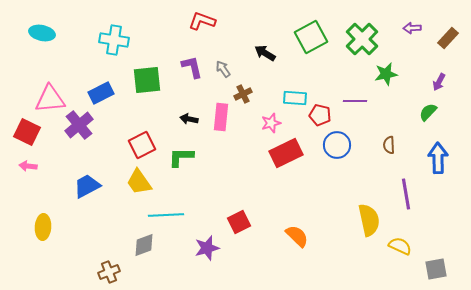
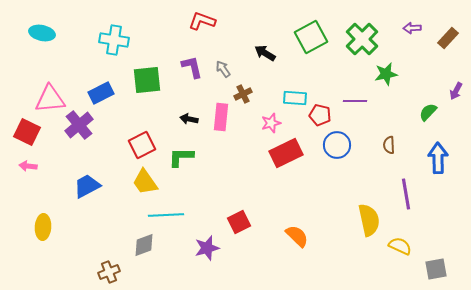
purple arrow at (439, 82): moved 17 px right, 9 px down
yellow trapezoid at (139, 182): moved 6 px right
